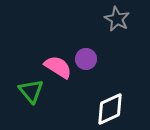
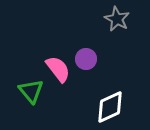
pink semicircle: moved 2 px down; rotated 20 degrees clockwise
white diamond: moved 2 px up
